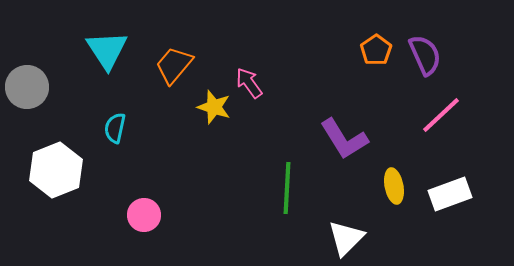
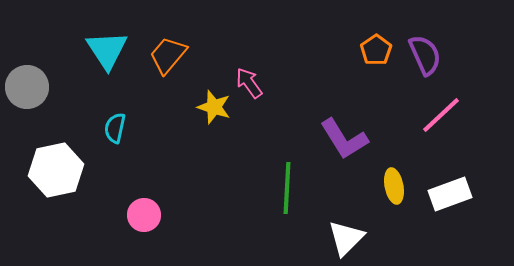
orange trapezoid: moved 6 px left, 10 px up
white hexagon: rotated 10 degrees clockwise
